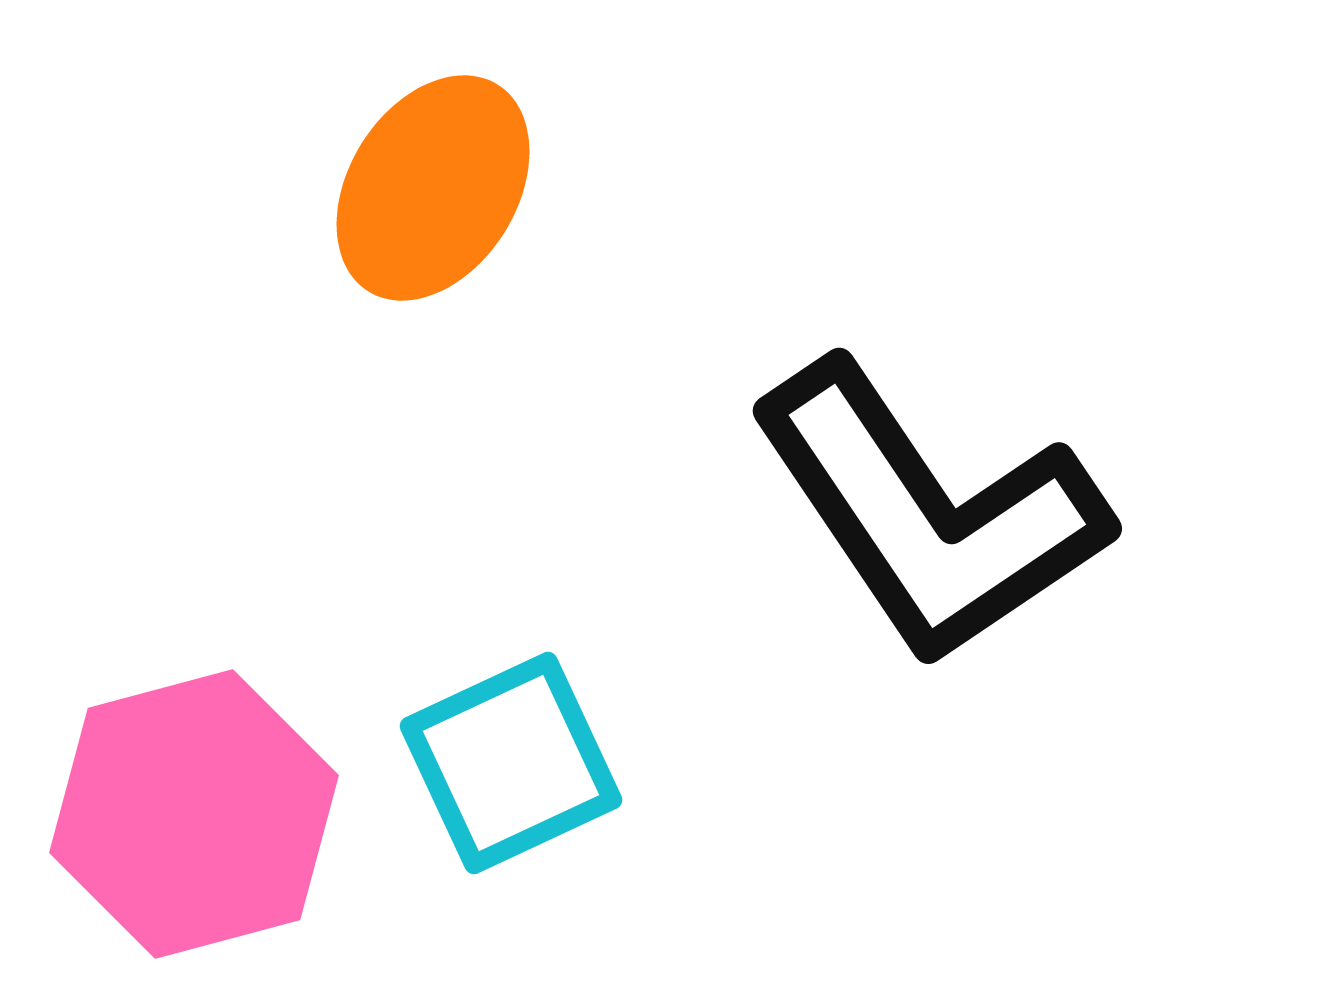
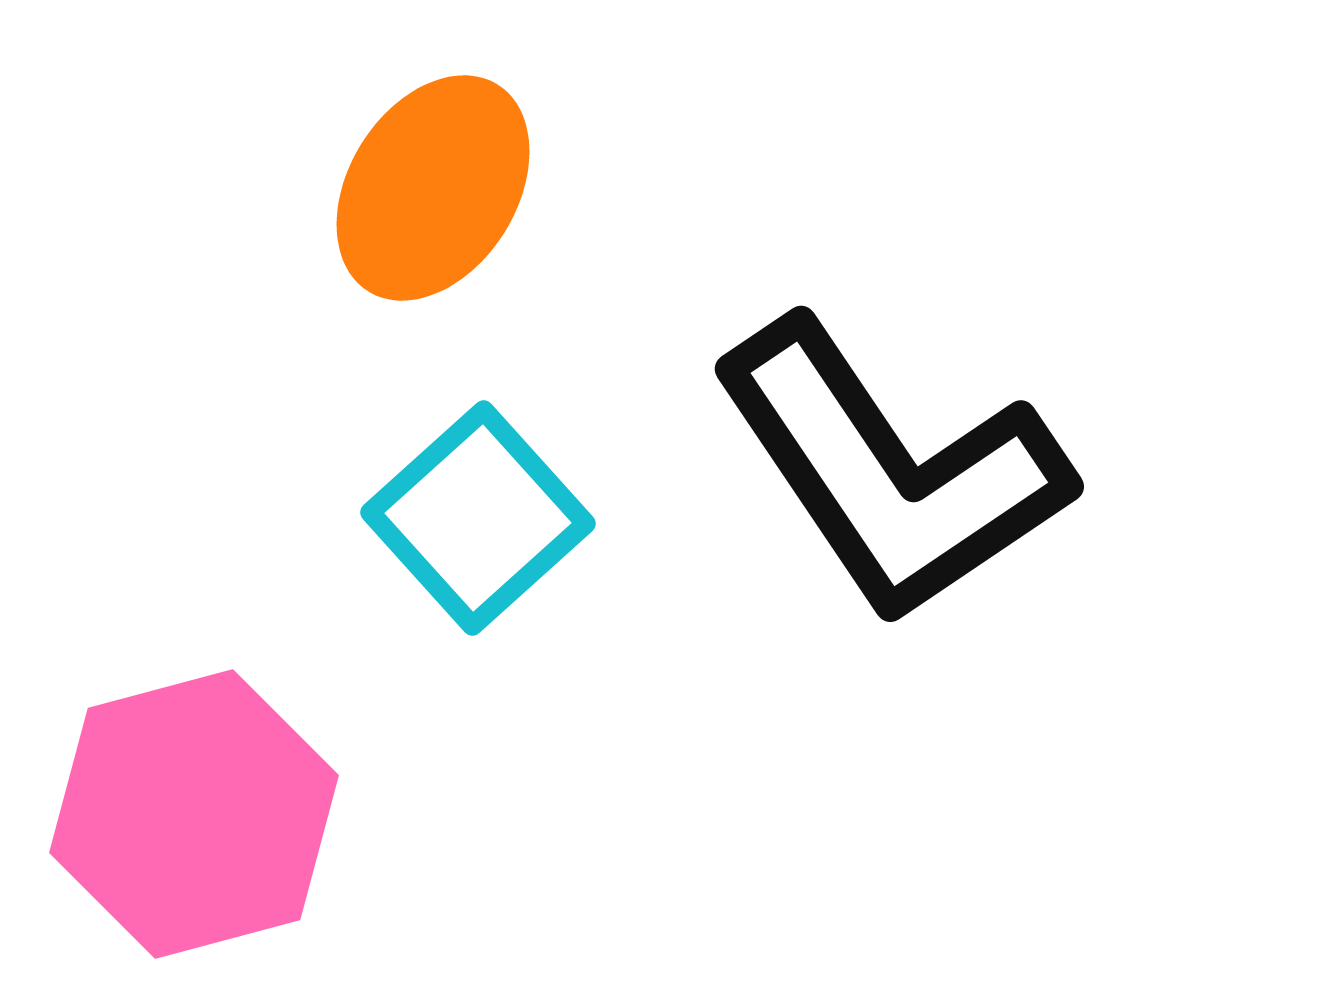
black L-shape: moved 38 px left, 42 px up
cyan square: moved 33 px left, 245 px up; rotated 17 degrees counterclockwise
